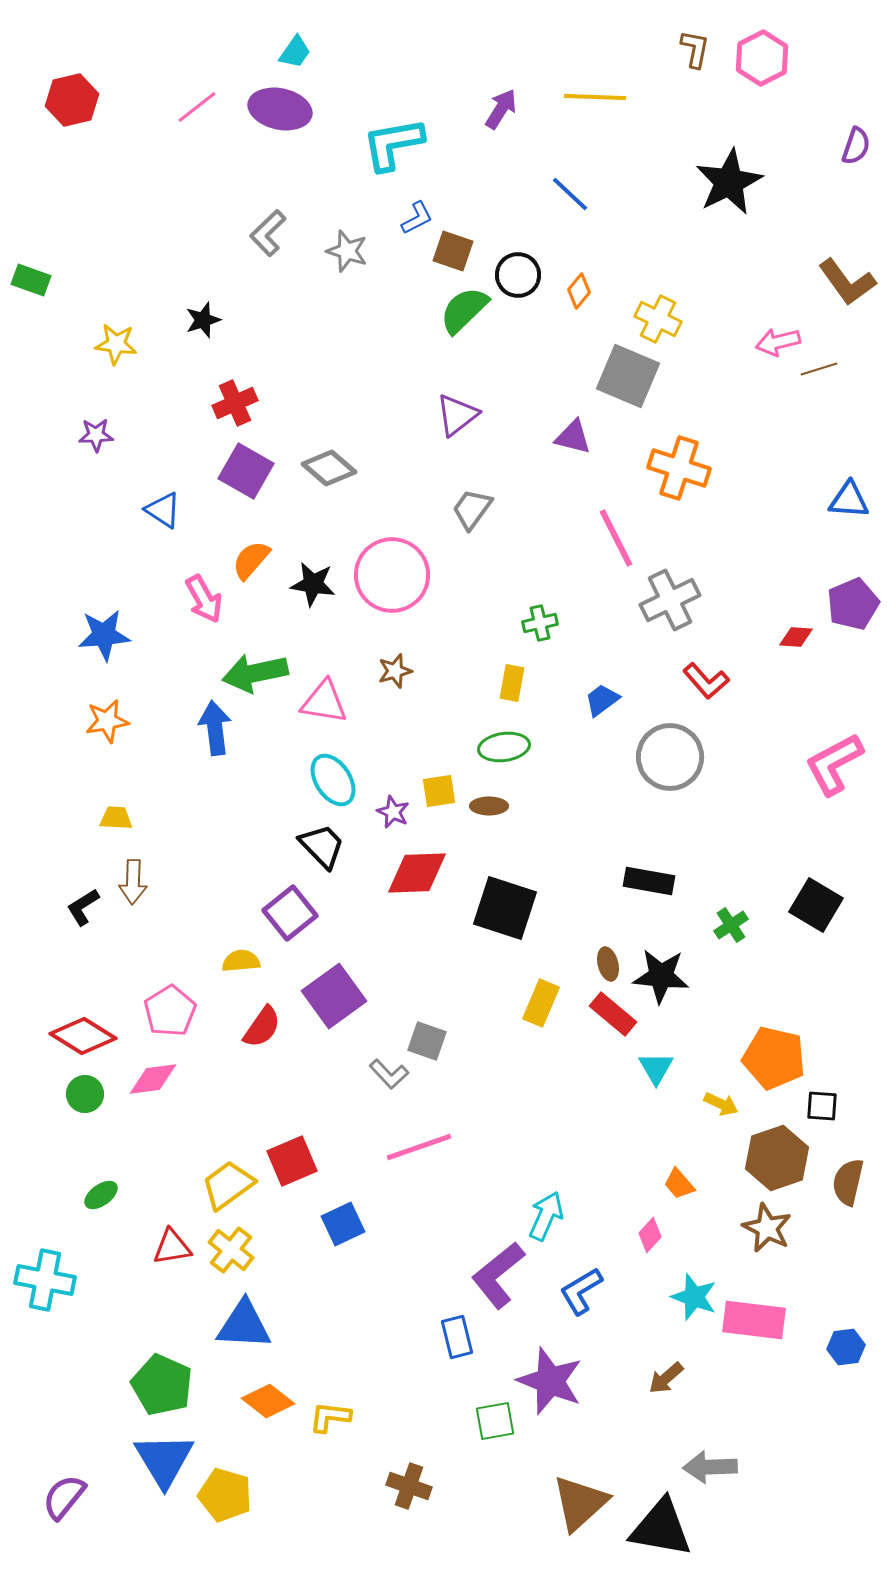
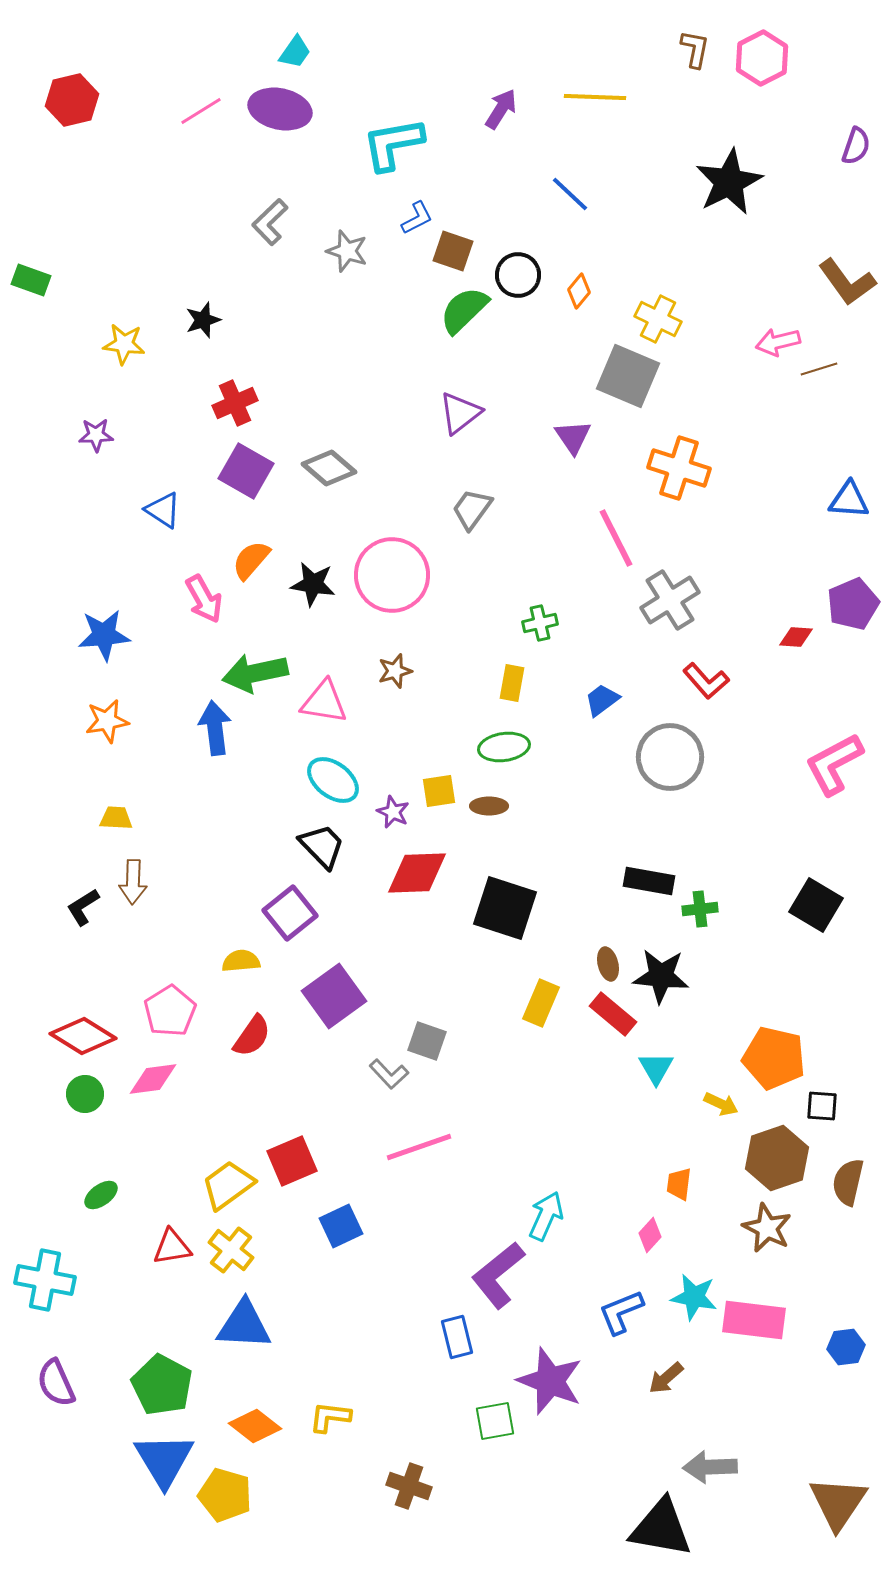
pink line at (197, 107): moved 4 px right, 4 px down; rotated 6 degrees clockwise
gray L-shape at (268, 233): moved 2 px right, 11 px up
yellow star at (116, 344): moved 8 px right
purple triangle at (457, 415): moved 3 px right, 2 px up
purple triangle at (573, 437): rotated 42 degrees clockwise
gray cross at (670, 600): rotated 6 degrees counterclockwise
cyan ellipse at (333, 780): rotated 20 degrees counterclockwise
green cross at (731, 925): moved 31 px left, 16 px up; rotated 28 degrees clockwise
red semicircle at (262, 1027): moved 10 px left, 9 px down
orange trapezoid at (679, 1184): rotated 48 degrees clockwise
blue square at (343, 1224): moved 2 px left, 2 px down
blue L-shape at (581, 1291): moved 40 px right, 21 px down; rotated 9 degrees clockwise
cyan star at (694, 1297): rotated 9 degrees counterclockwise
green pentagon at (162, 1385): rotated 4 degrees clockwise
orange diamond at (268, 1401): moved 13 px left, 25 px down
purple semicircle at (64, 1497): moved 8 px left, 114 px up; rotated 63 degrees counterclockwise
brown triangle at (580, 1503): moved 258 px right; rotated 14 degrees counterclockwise
